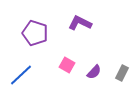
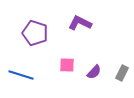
pink square: rotated 28 degrees counterclockwise
blue line: rotated 60 degrees clockwise
